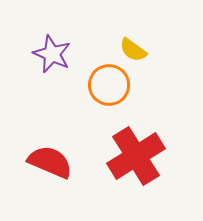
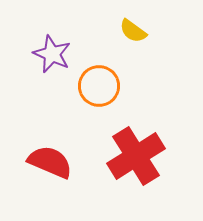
yellow semicircle: moved 19 px up
orange circle: moved 10 px left, 1 px down
